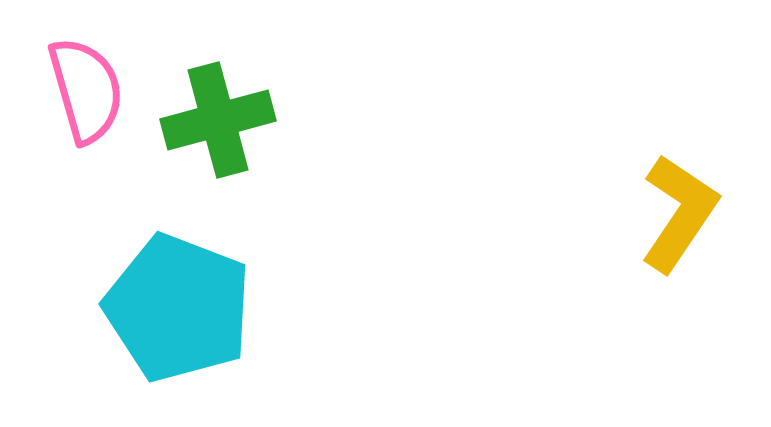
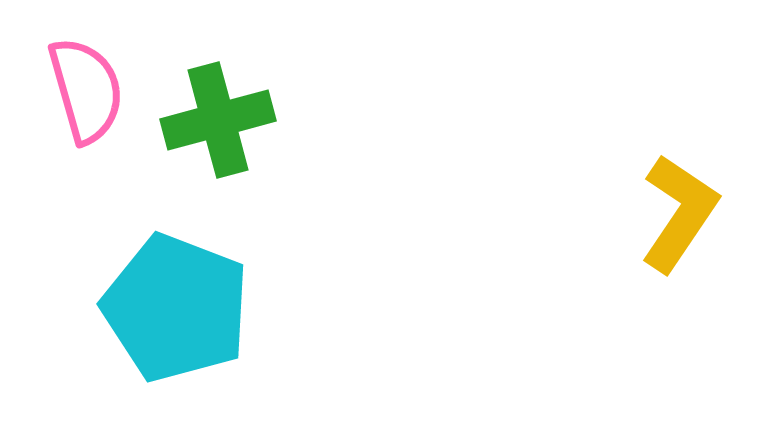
cyan pentagon: moved 2 px left
